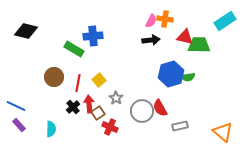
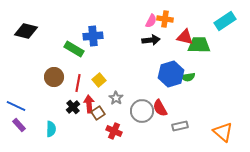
red cross: moved 4 px right, 4 px down
